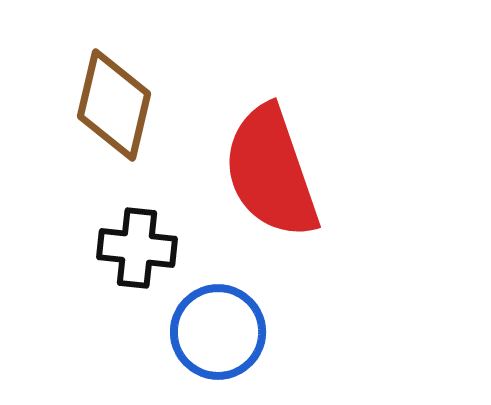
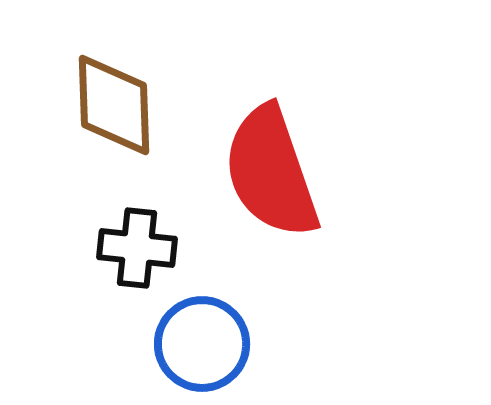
brown diamond: rotated 15 degrees counterclockwise
blue circle: moved 16 px left, 12 px down
